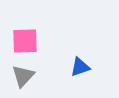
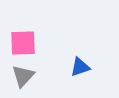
pink square: moved 2 px left, 2 px down
